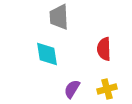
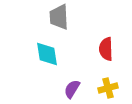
red semicircle: moved 2 px right
yellow cross: moved 1 px right, 1 px up
